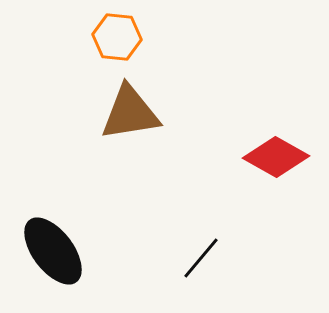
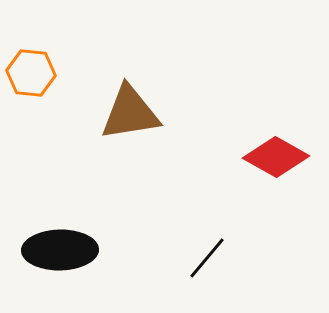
orange hexagon: moved 86 px left, 36 px down
black ellipse: moved 7 px right, 1 px up; rotated 54 degrees counterclockwise
black line: moved 6 px right
